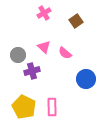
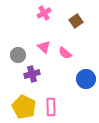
purple cross: moved 3 px down
pink rectangle: moved 1 px left
